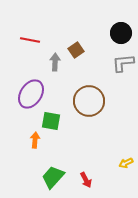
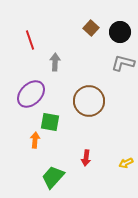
black circle: moved 1 px left, 1 px up
red line: rotated 60 degrees clockwise
brown square: moved 15 px right, 22 px up; rotated 14 degrees counterclockwise
gray L-shape: rotated 20 degrees clockwise
purple ellipse: rotated 12 degrees clockwise
green square: moved 1 px left, 1 px down
red arrow: moved 22 px up; rotated 35 degrees clockwise
